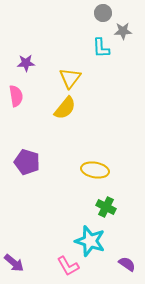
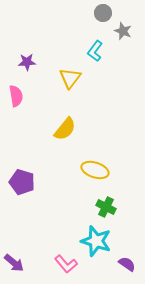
gray star: rotated 24 degrees clockwise
cyan L-shape: moved 6 px left, 3 px down; rotated 40 degrees clockwise
purple star: moved 1 px right, 1 px up
yellow semicircle: moved 21 px down
purple pentagon: moved 5 px left, 20 px down
yellow ellipse: rotated 8 degrees clockwise
cyan star: moved 6 px right
pink L-shape: moved 2 px left, 2 px up; rotated 10 degrees counterclockwise
